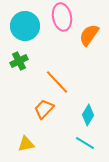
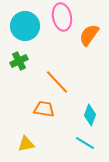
orange trapezoid: rotated 55 degrees clockwise
cyan diamond: moved 2 px right; rotated 10 degrees counterclockwise
